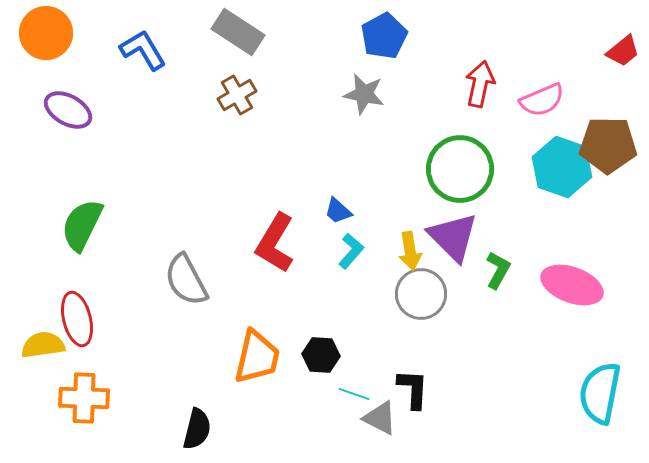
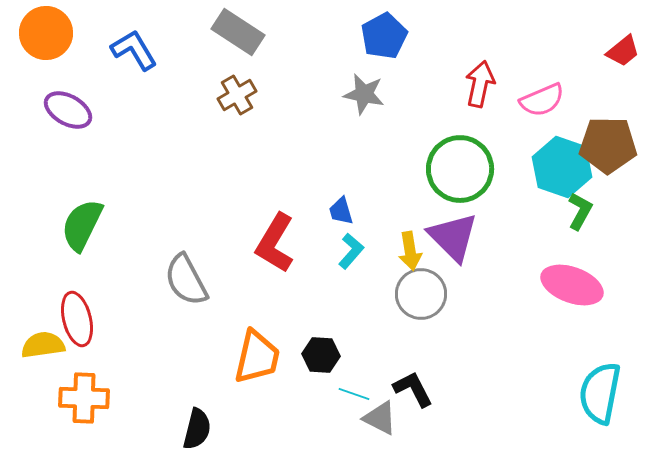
blue L-shape: moved 9 px left
blue trapezoid: moved 3 px right; rotated 32 degrees clockwise
green L-shape: moved 82 px right, 59 px up
black L-shape: rotated 30 degrees counterclockwise
